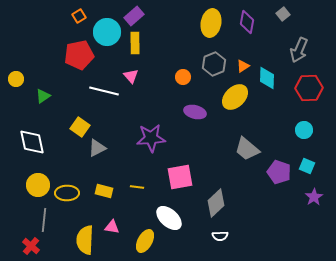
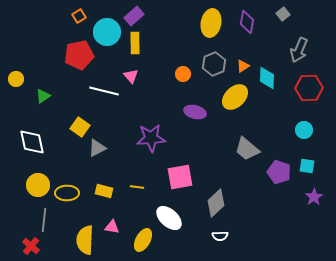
orange circle at (183, 77): moved 3 px up
cyan square at (307, 166): rotated 14 degrees counterclockwise
yellow ellipse at (145, 241): moved 2 px left, 1 px up
